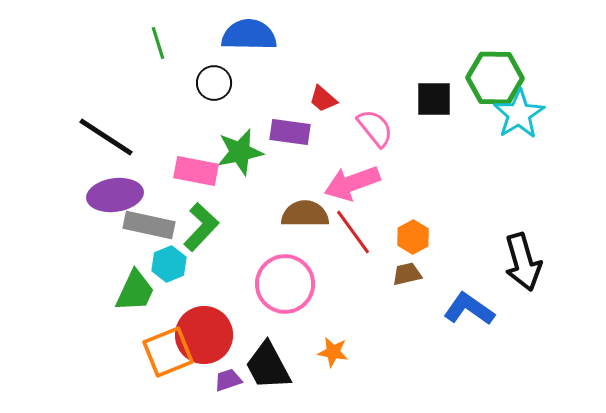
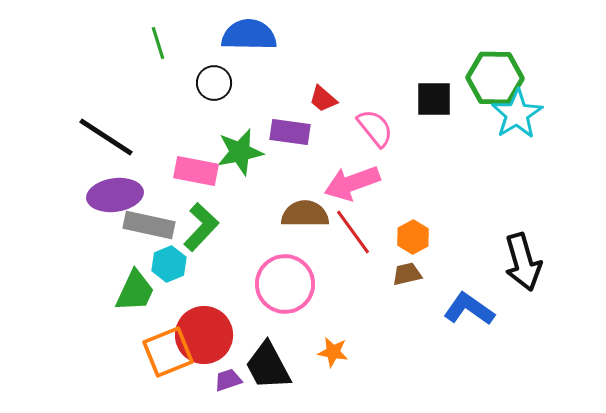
cyan star: moved 2 px left
